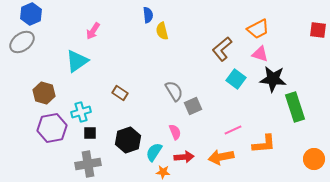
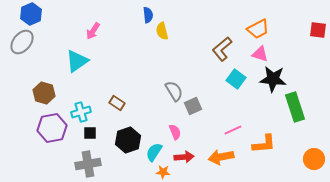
gray ellipse: rotated 15 degrees counterclockwise
brown rectangle: moved 3 px left, 10 px down
